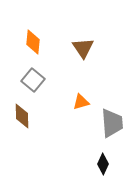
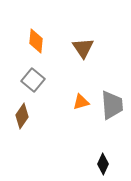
orange diamond: moved 3 px right, 1 px up
brown diamond: rotated 35 degrees clockwise
gray trapezoid: moved 18 px up
